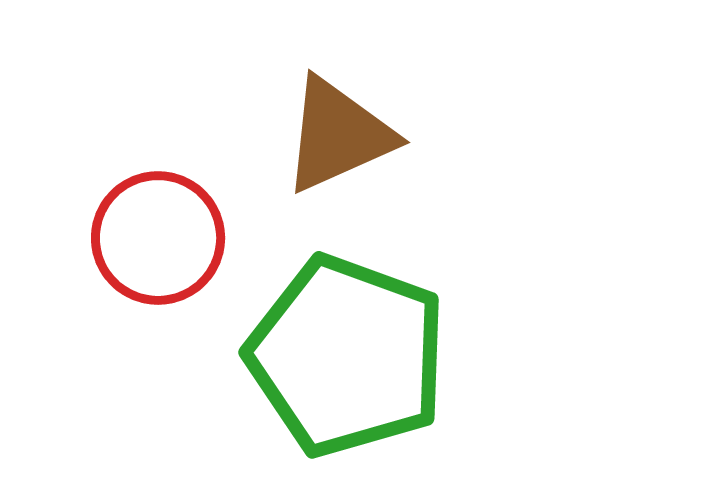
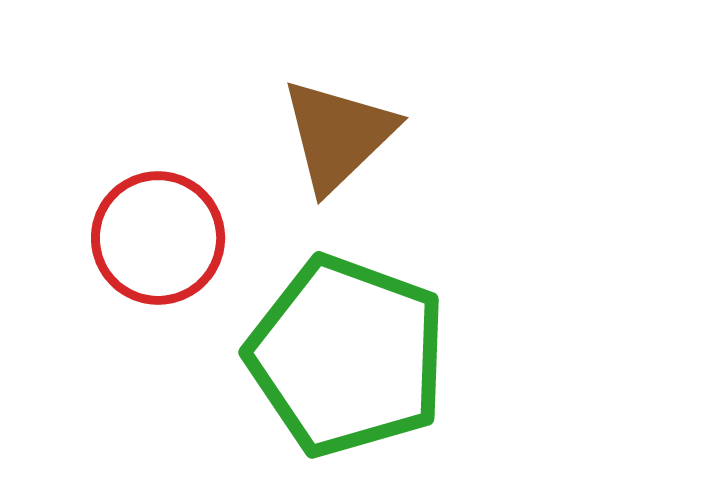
brown triangle: rotated 20 degrees counterclockwise
